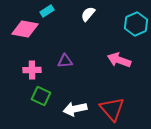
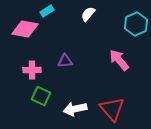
pink arrow: rotated 30 degrees clockwise
